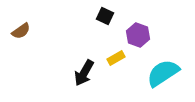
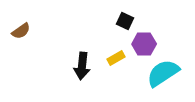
black square: moved 20 px right, 5 px down
purple hexagon: moved 6 px right, 9 px down; rotated 20 degrees counterclockwise
black arrow: moved 2 px left, 7 px up; rotated 24 degrees counterclockwise
